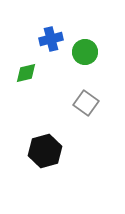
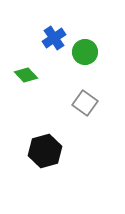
blue cross: moved 3 px right, 1 px up; rotated 20 degrees counterclockwise
green diamond: moved 2 px down; rotated 60 degrees clockwise
gray square: moved 1 px left
